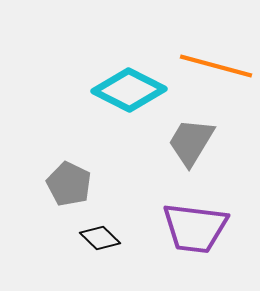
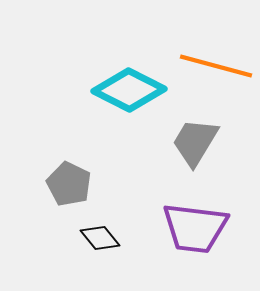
gray trapezoid: moved 4 px right
black diamond: rotated 6 degrees clockwise
